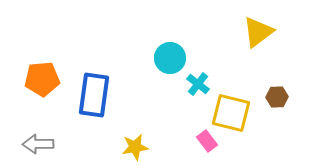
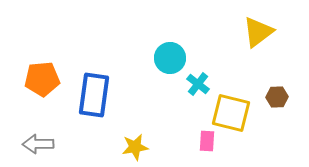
pink rectangle: rotated 40 degrees clockwise
